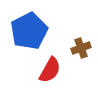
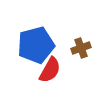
blue pentagon: moved 7 px right, 14 px down; rotated 12 degrees clockwise
